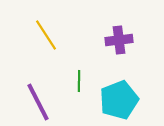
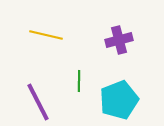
yellow line: rotated 44 degrees counterclockwise
purple cross: rotated 8 degrees counterclockwise
